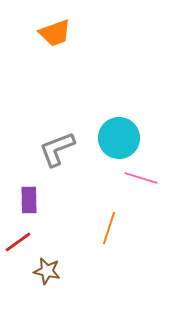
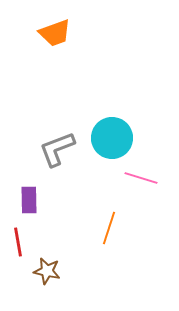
cyan circle: moved 7 px left
red line: rotated 64 degrees counterclockwise
